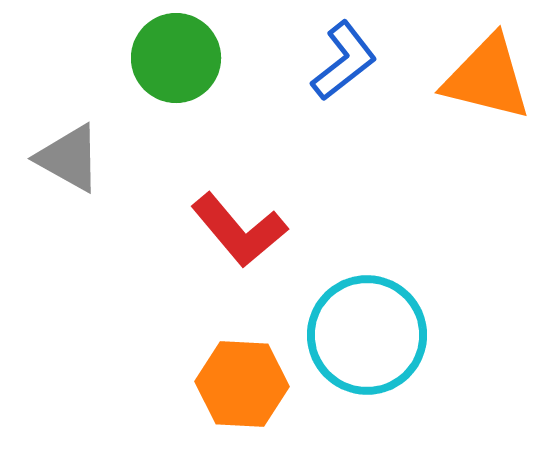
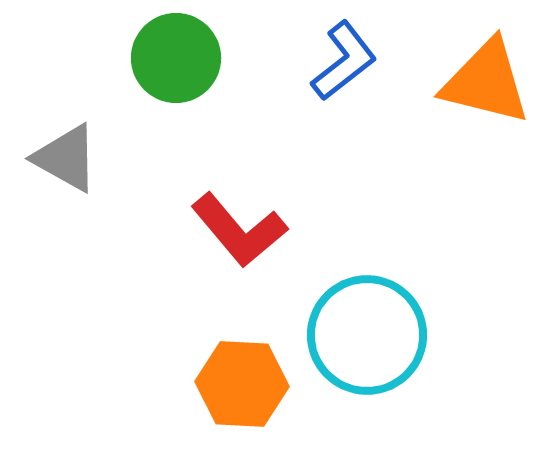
orange triangle: moved 1 px left, 4 px down
gray triangle: moved 3 px left
